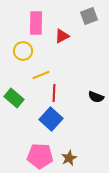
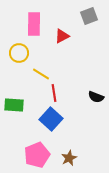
pink rectangle: moved 2 px left, 1 px down
yellow circle: moved 4 px left, 2 px down
yellow line: moved 1 px up; rotated 54 degrees clockwise
red line: rotated 12 degrees counterclockwise
green rectangle: moved 7 px down; rotated 36 degrees counterclockwise
pink pentagon: moved 3 px left, 1 px up; rotated 25 degrees counterclockwise
